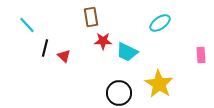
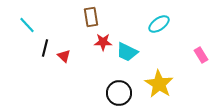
cyan ellipse: moved 1 px left, 1 px down
red star: moved 1 px down
pink rectangle: rotated 28 degrees counterclockwise
